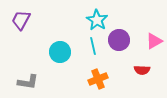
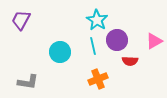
purple circle: moved 2 px left
red semicircle: moved 12 px left, 9 px up
